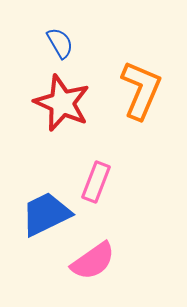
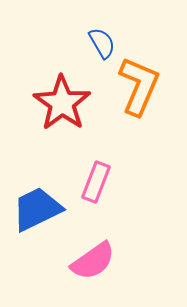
blue semicircle: moved 42 px right
orange L-shape: moved 2 px left, 4 px up
red star: rotated 12 degrees clockwise
blue trapezoid: moved 9 px left, 5 px up
